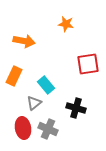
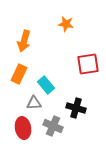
orange arrow: rotated 95 degrees clockwise
orange rectangle: moved 5 px right, 2 px up
gray triangle: rotated 35 degrees clockwise
gray cross: moved 5 px right, 3 px up
